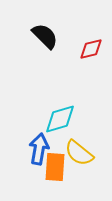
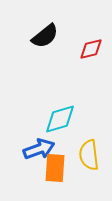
black semicircle: rotated 96 degrees clockwise
blue arrow: rotated 60 degrees clockwise
yellow semicircle: moved 10 px right, 2 px down; rotated 44 degrees clockwise
orange rectangle: moved 1 px down
